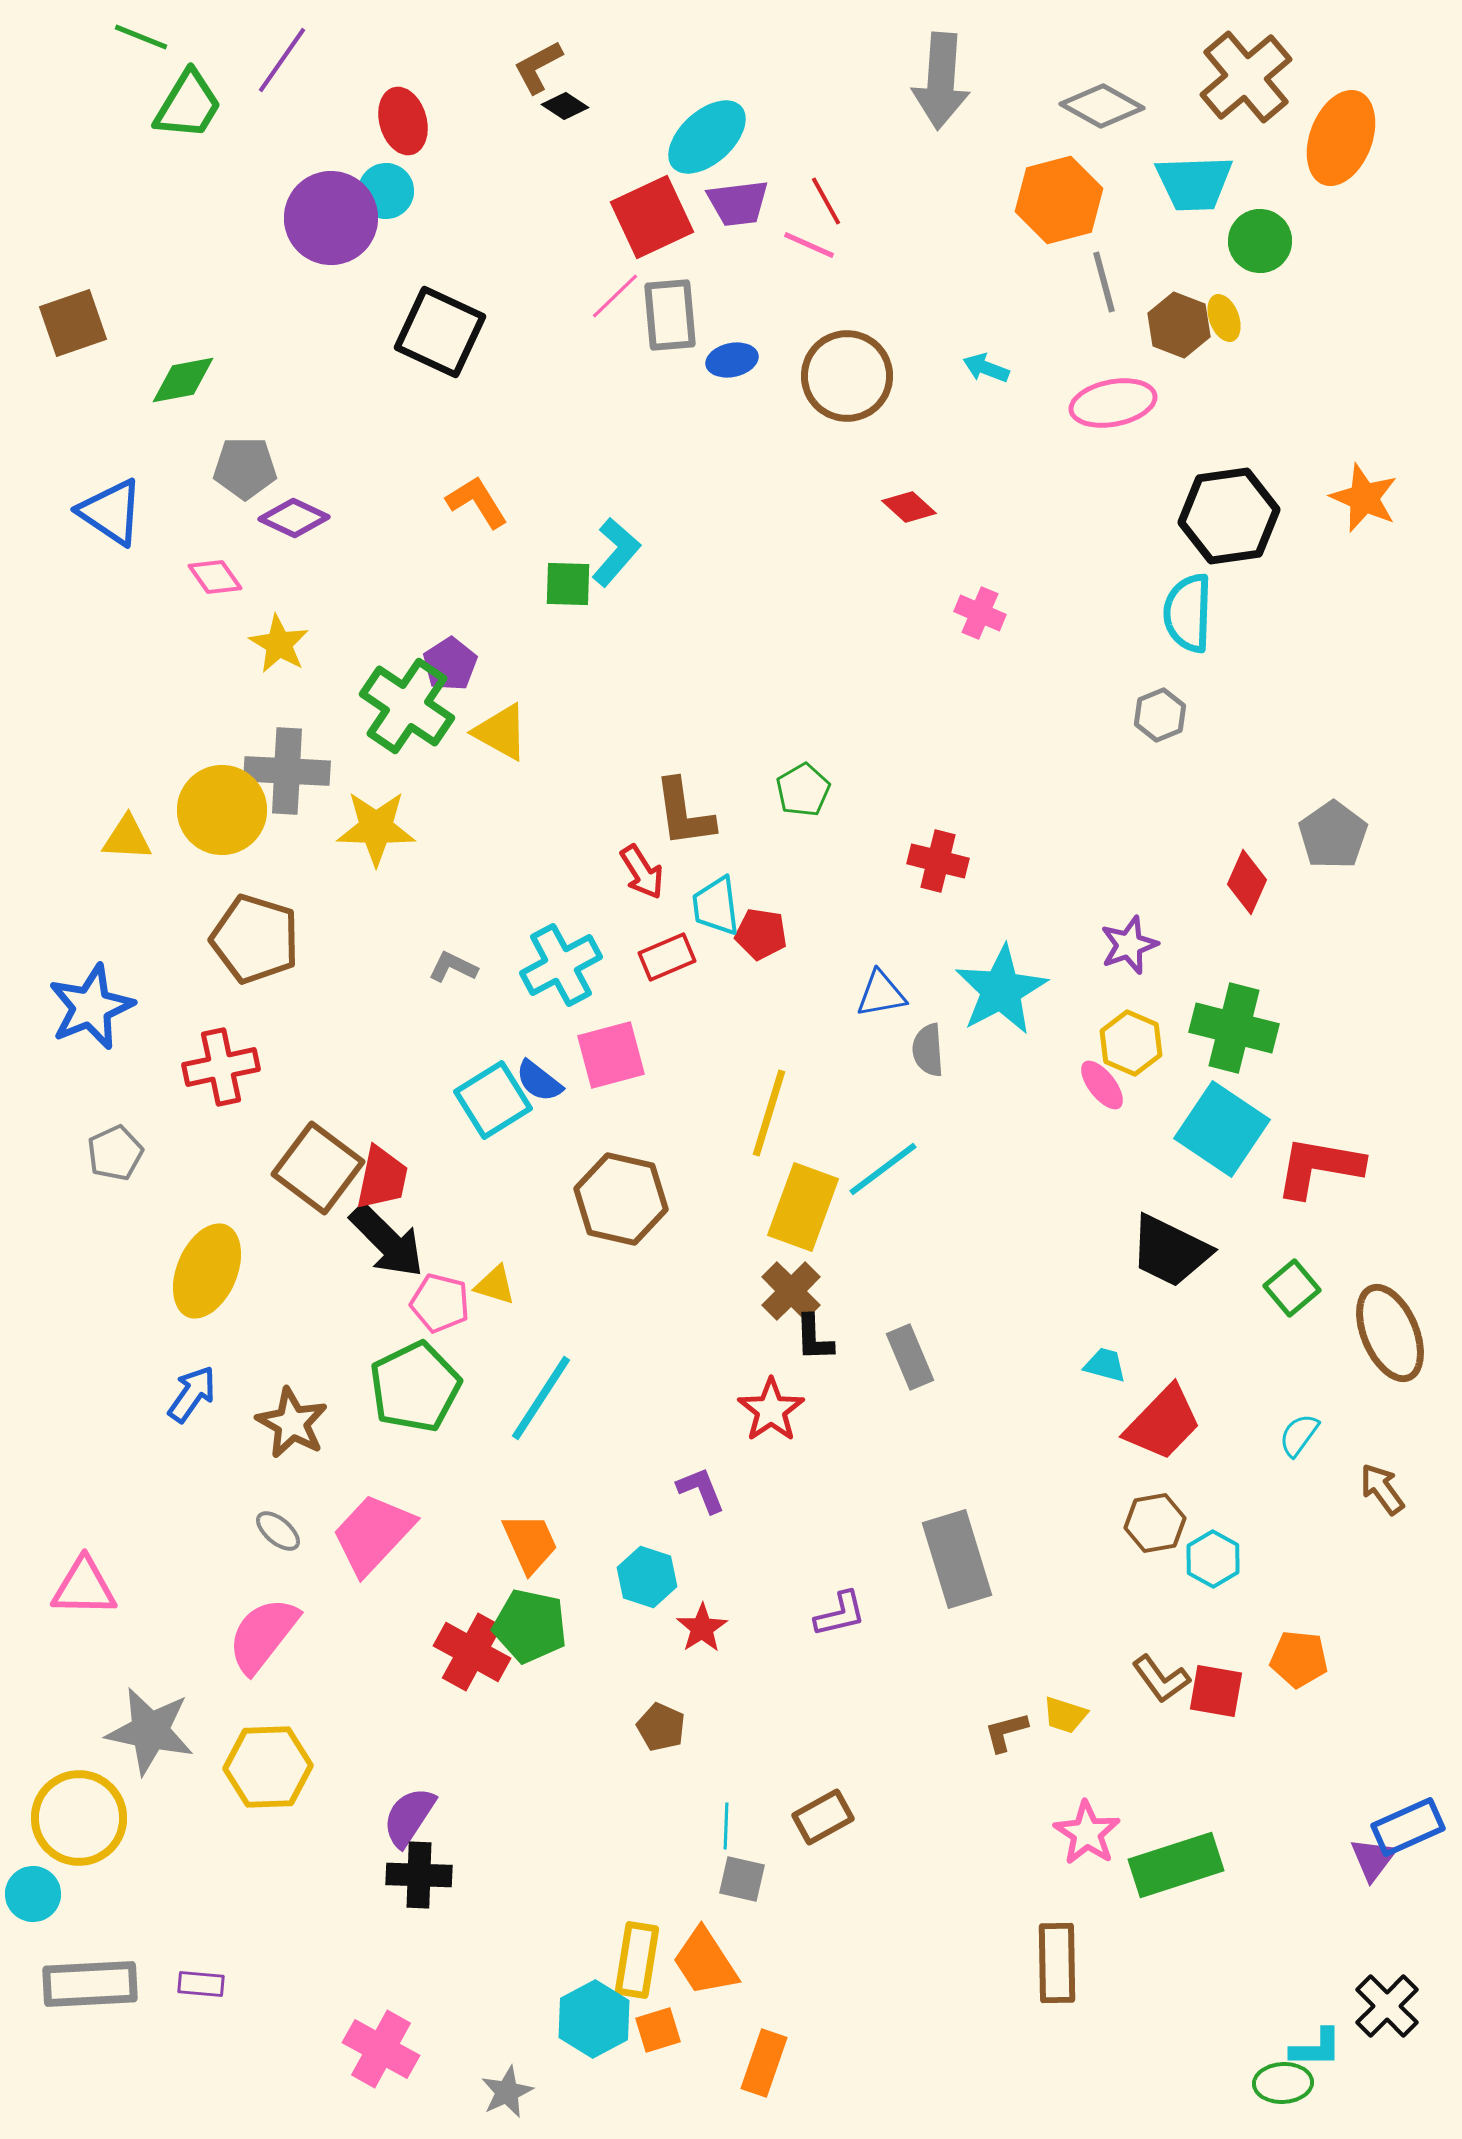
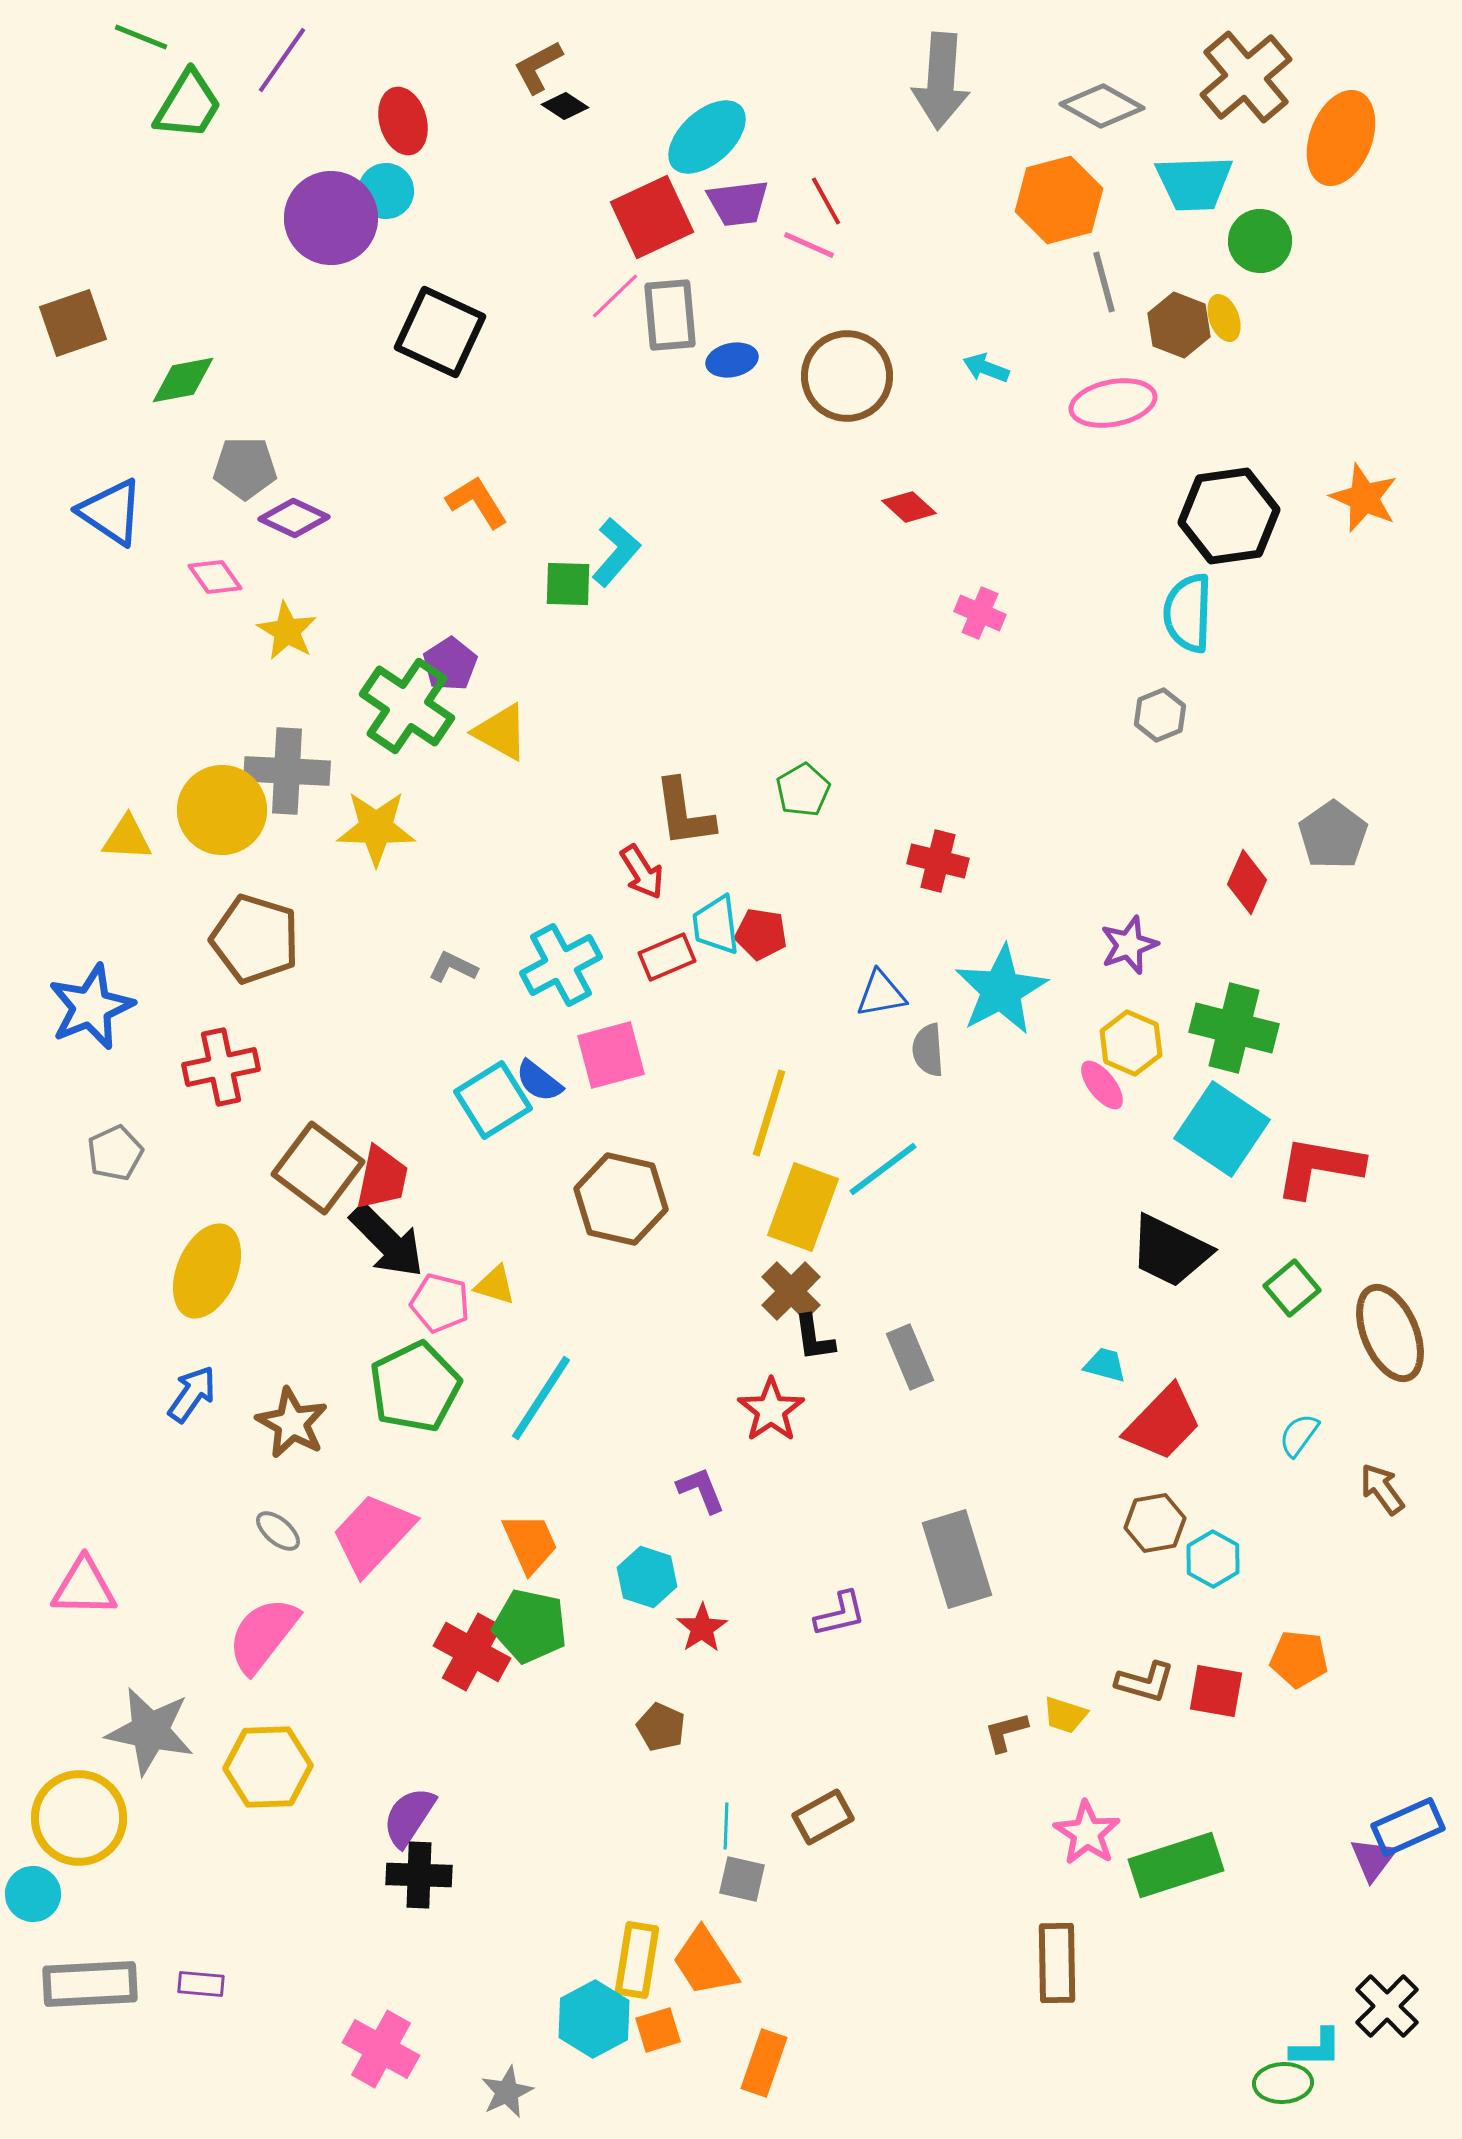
yellow star at (279, 644): moved 8 px right, 13 px up
cyan trapezoid at (716, 906): moved 19 px down
black L-shape at (814, 1338): rotated 6 degrees counterclockwise
brown L-shape at (1161, 1679): moved 16 px left, 3 px down; rotated 38 degrees counterclockwise
